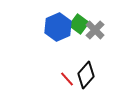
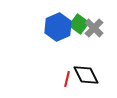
gray cross: moved 1 px left, 2 px up
black diamond: rotated 68 degrees counterclockwise
red line: rotated 56 degrees clockwise
